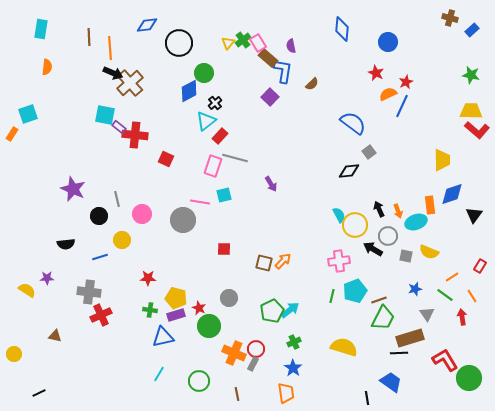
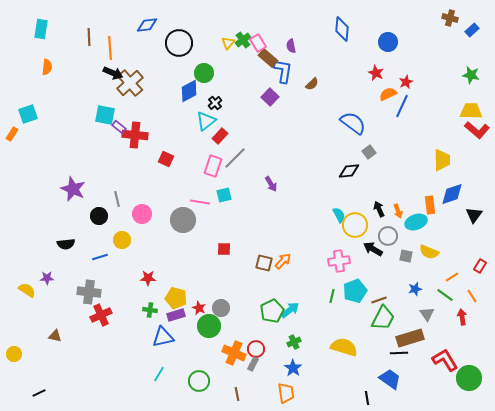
gray line at (235, 158): rotated 60 degrees counterclockwise
gray circle at (229, 298): moved 8 px left, 10 px down
blue trapezoid at (391, 382): moved 1 px left, 3 px up
